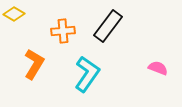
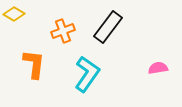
black rectangle: moved 1 px down
orange cross: rotated 15 degrees counterclockwise
orange L-shape: rotated 24 degrees counterclockwise
pink semicircle: rotated 30 degrees counterclockwise
